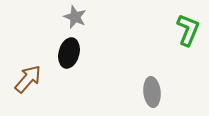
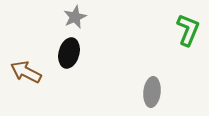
gray star: rotated 25 degrees clockwise
brown arrow: moved 2 px left, 7 px up; rotated 104 degrees counterclockwise
gray ellipse: rotated 12 degrees clockwise
